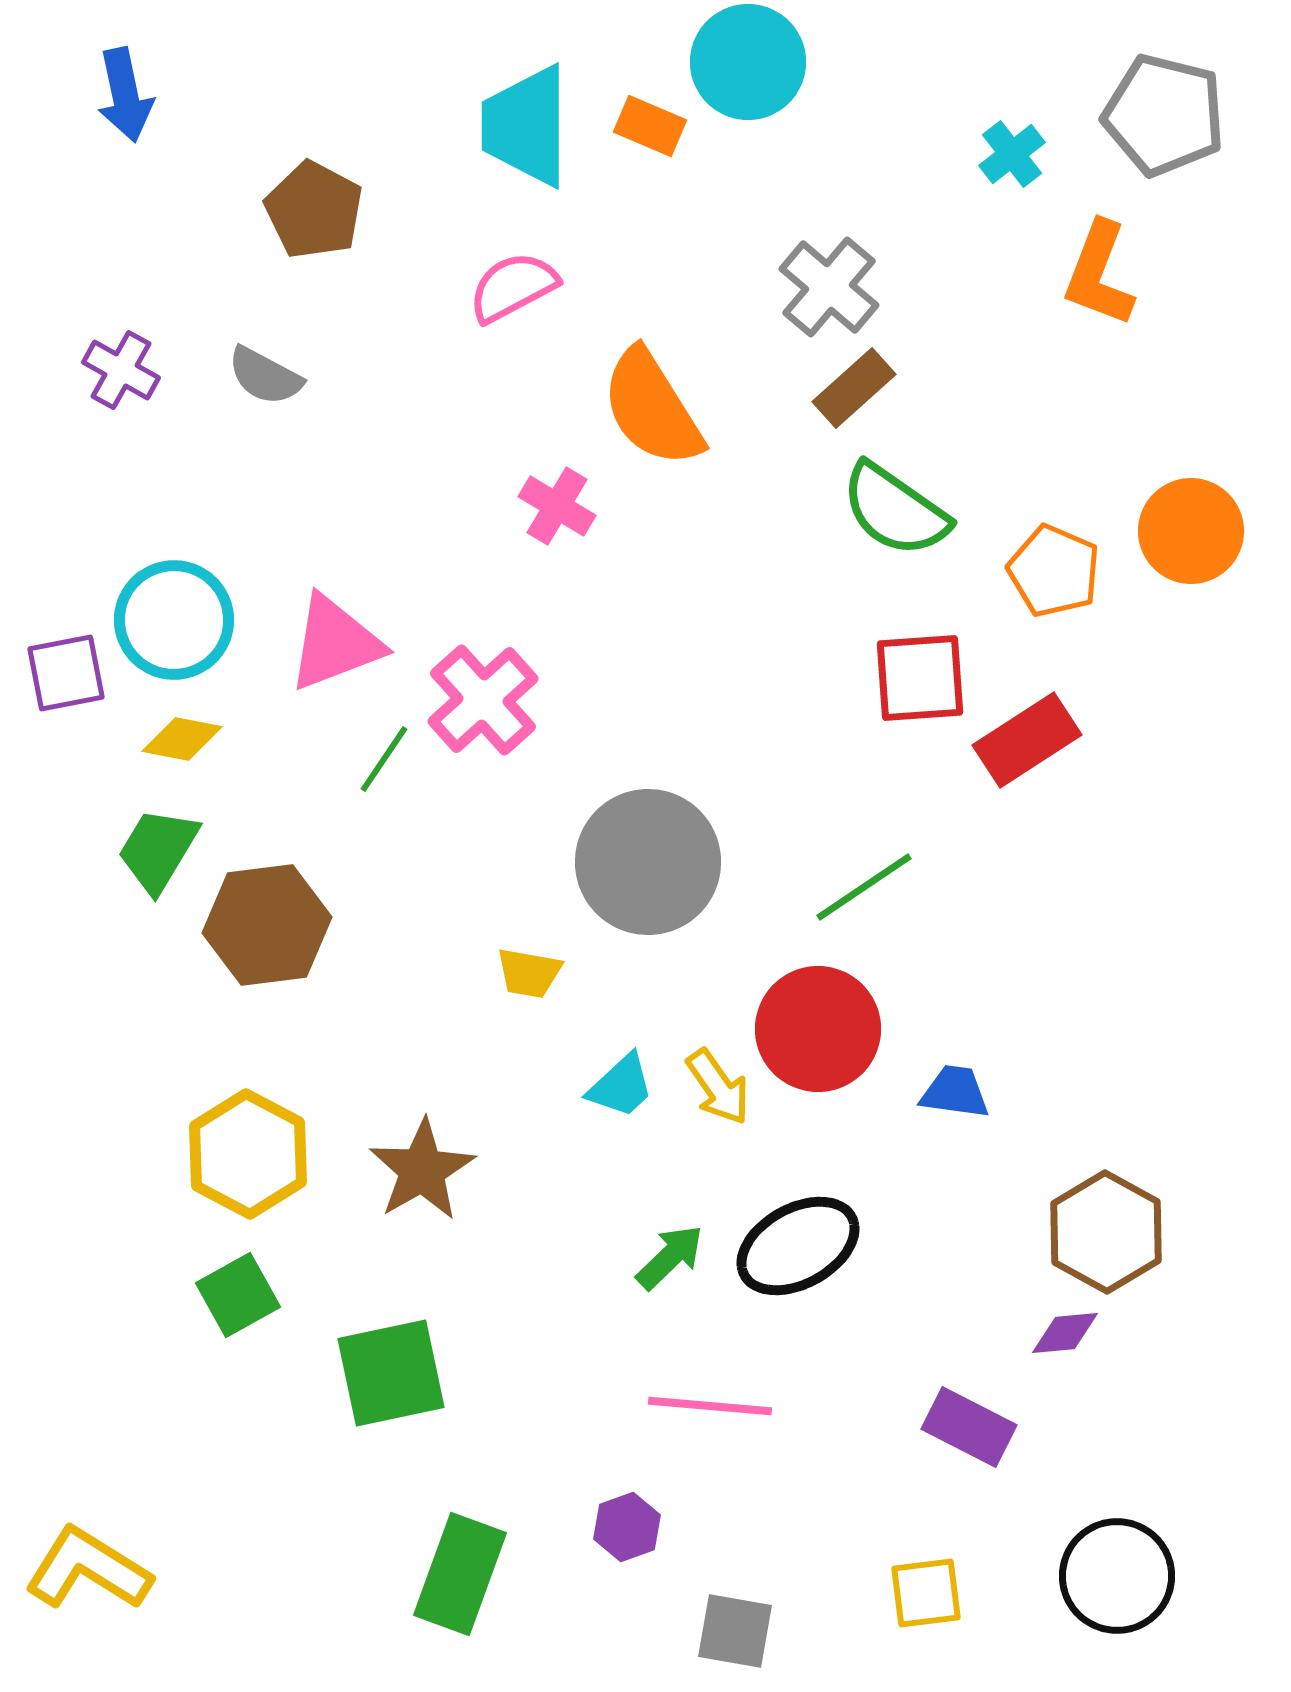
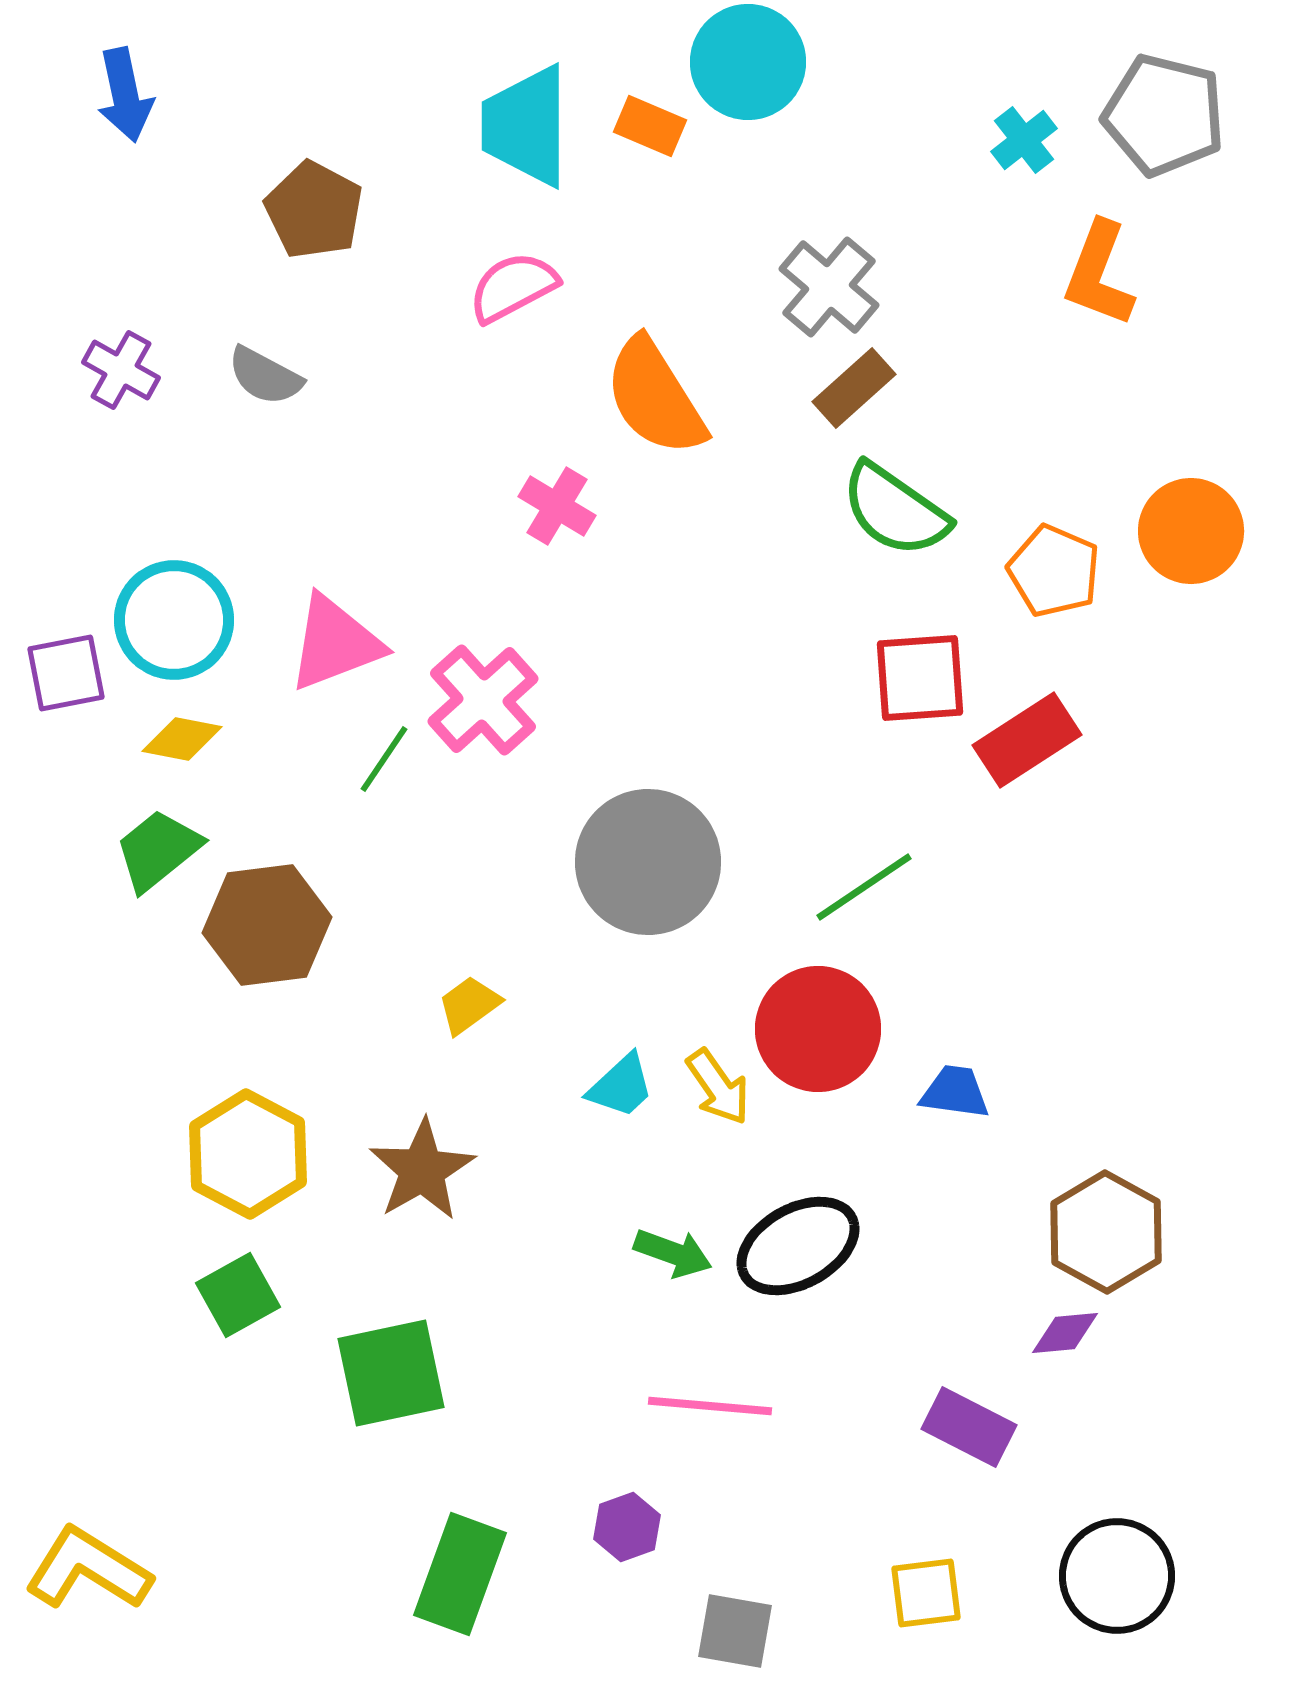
cyan cross at (1012, 154): moved 12 px right, 14 px up
orange semicircle at (652, 408): moved 3 px right, 11 px up
green trapezoid at (158, 850): rotated 20 degrees clockwise
yellow trapezoid at (529, 973): moved 60 px left, 32 px down; rotated 134 degrees clockwise
green arrow at (670, 1257): moved 3 px right, 4 px up; rotated 64 degrees clockwise
